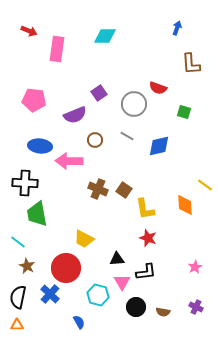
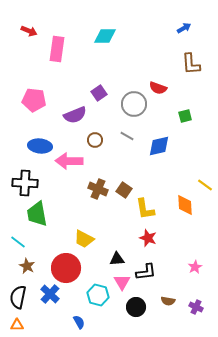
blue arrow: moved 7 px right; rotated 40 degrees clockwise
green square: moved 1 px right, 4 px down; rotated 32 degrees counterclockwise
brown semicircle: moved 5 px right, 11 px up
